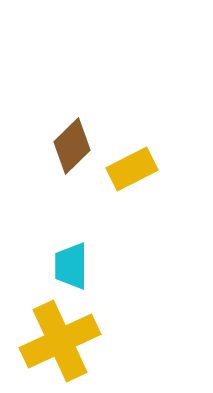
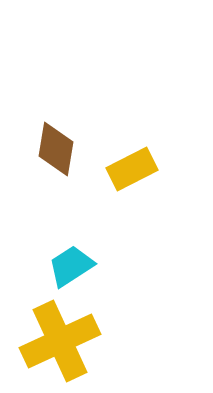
brown diamond: moved 16 px left, 3 px down; rotated 36 degrees counterclockwise
cyan trapezoid: rotated 57 degrees clockwise
